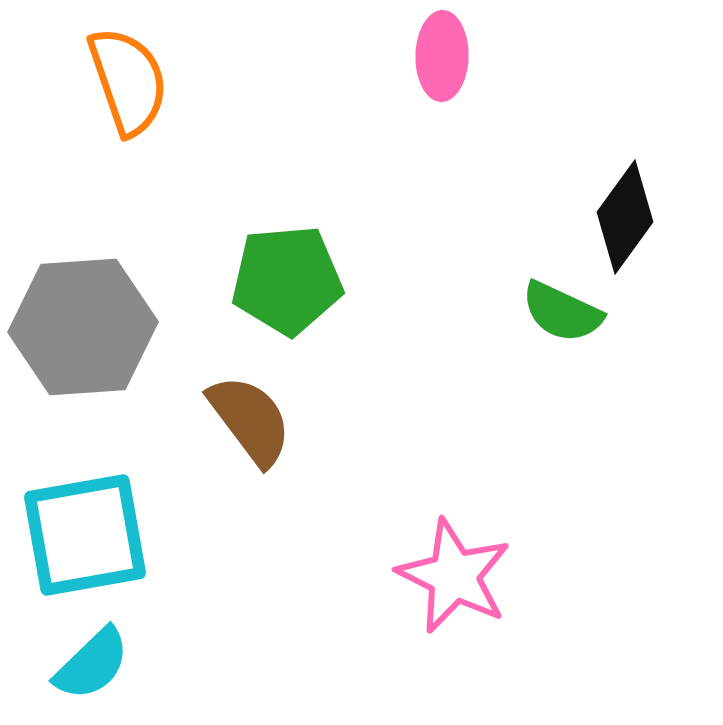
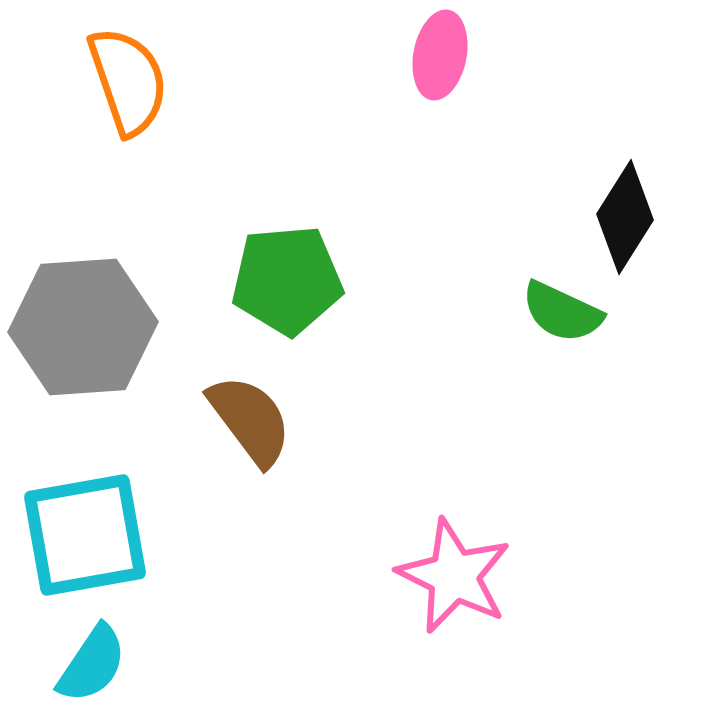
pink ellipse: moved 2 px left, 1 px up; rotated 10 degrees clockwise
black diamond: rotated 4 degrees counterclockwise
cyan semicircle: rotated 12 degrees counterclockwise
